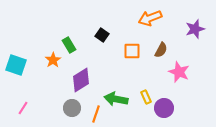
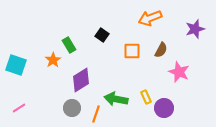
pink line: moved 4 px left; rotated 24 degrees clockwise
